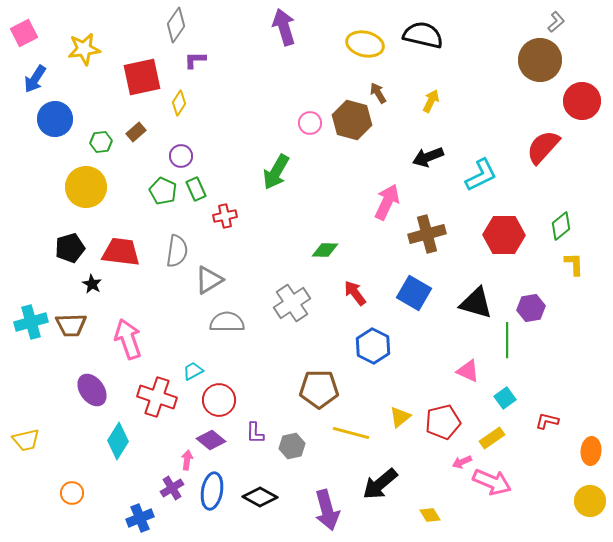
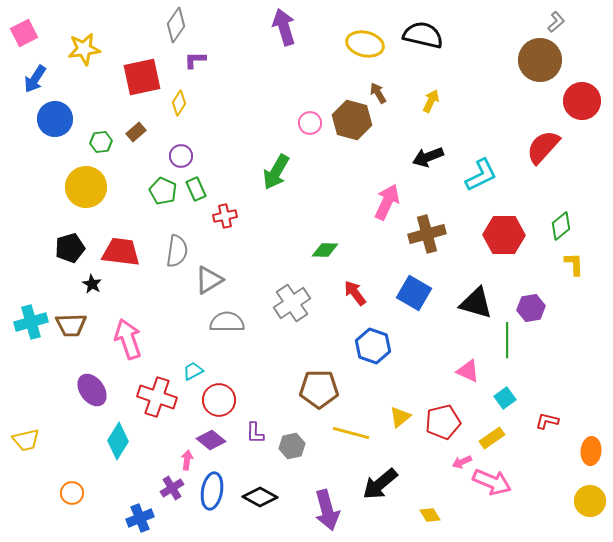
blue hexagon at (373, 346): rotated 8 degrees counterclockwise
